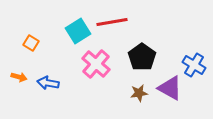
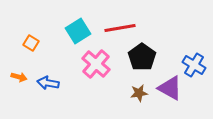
red line: moved 8 px right, 6 px down
